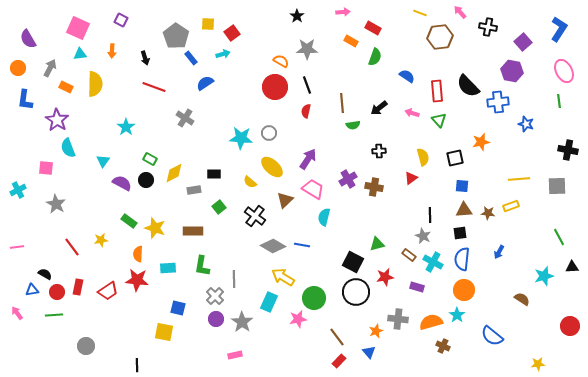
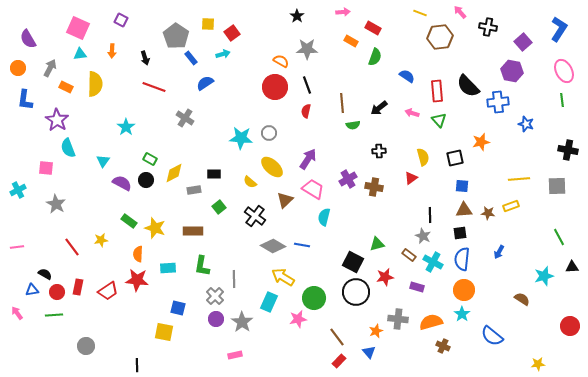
green line at (559, 101): moved 3 px right, 1 px up
cyan star at (457, 315): moved 5 px right, 1 px up
